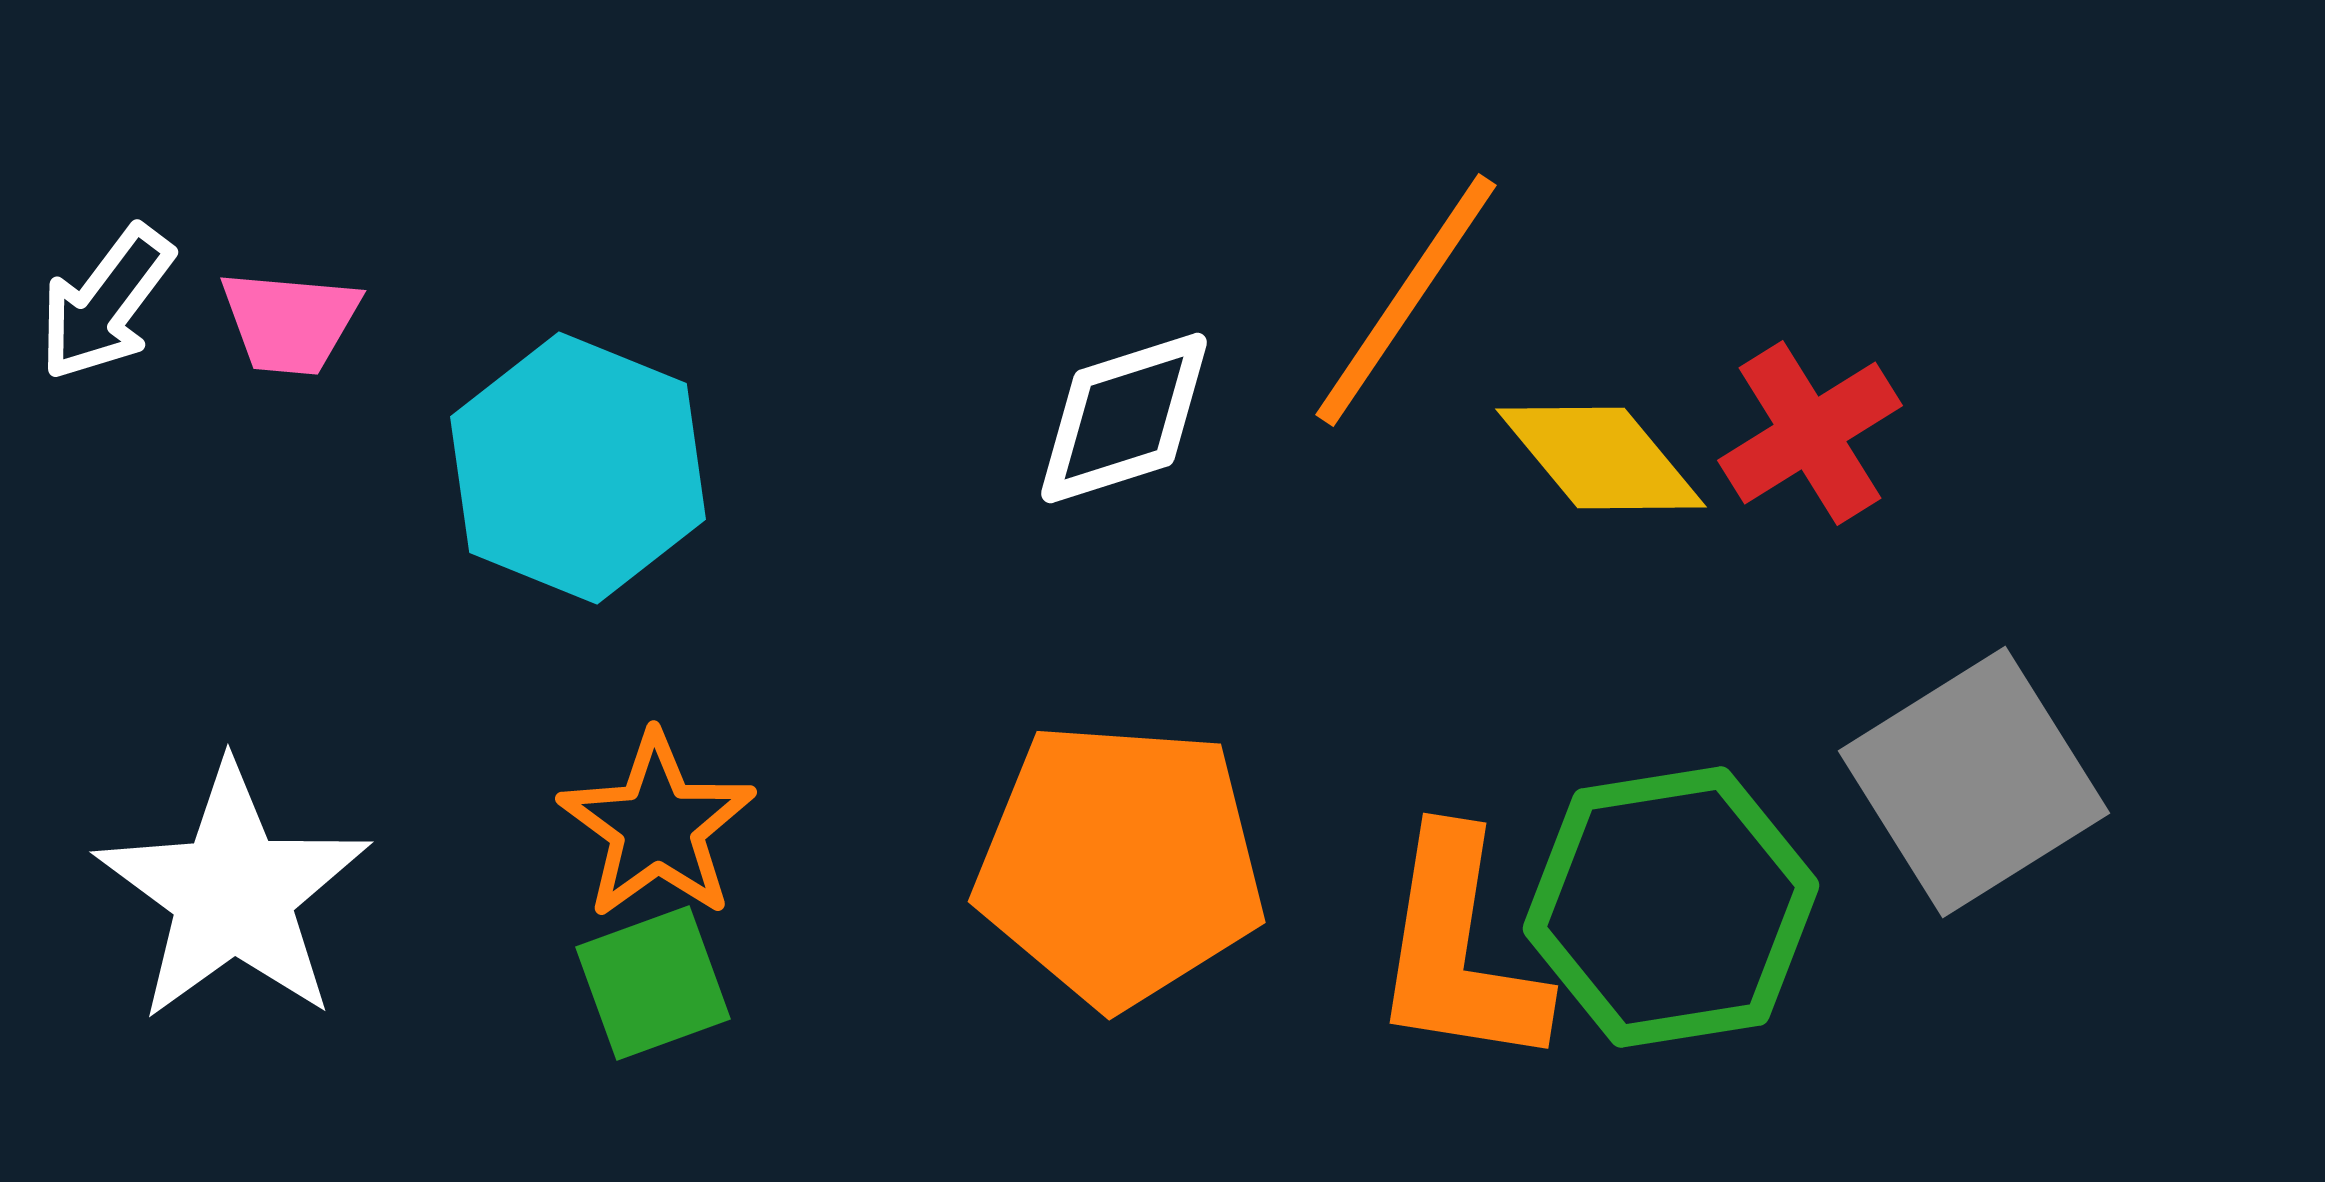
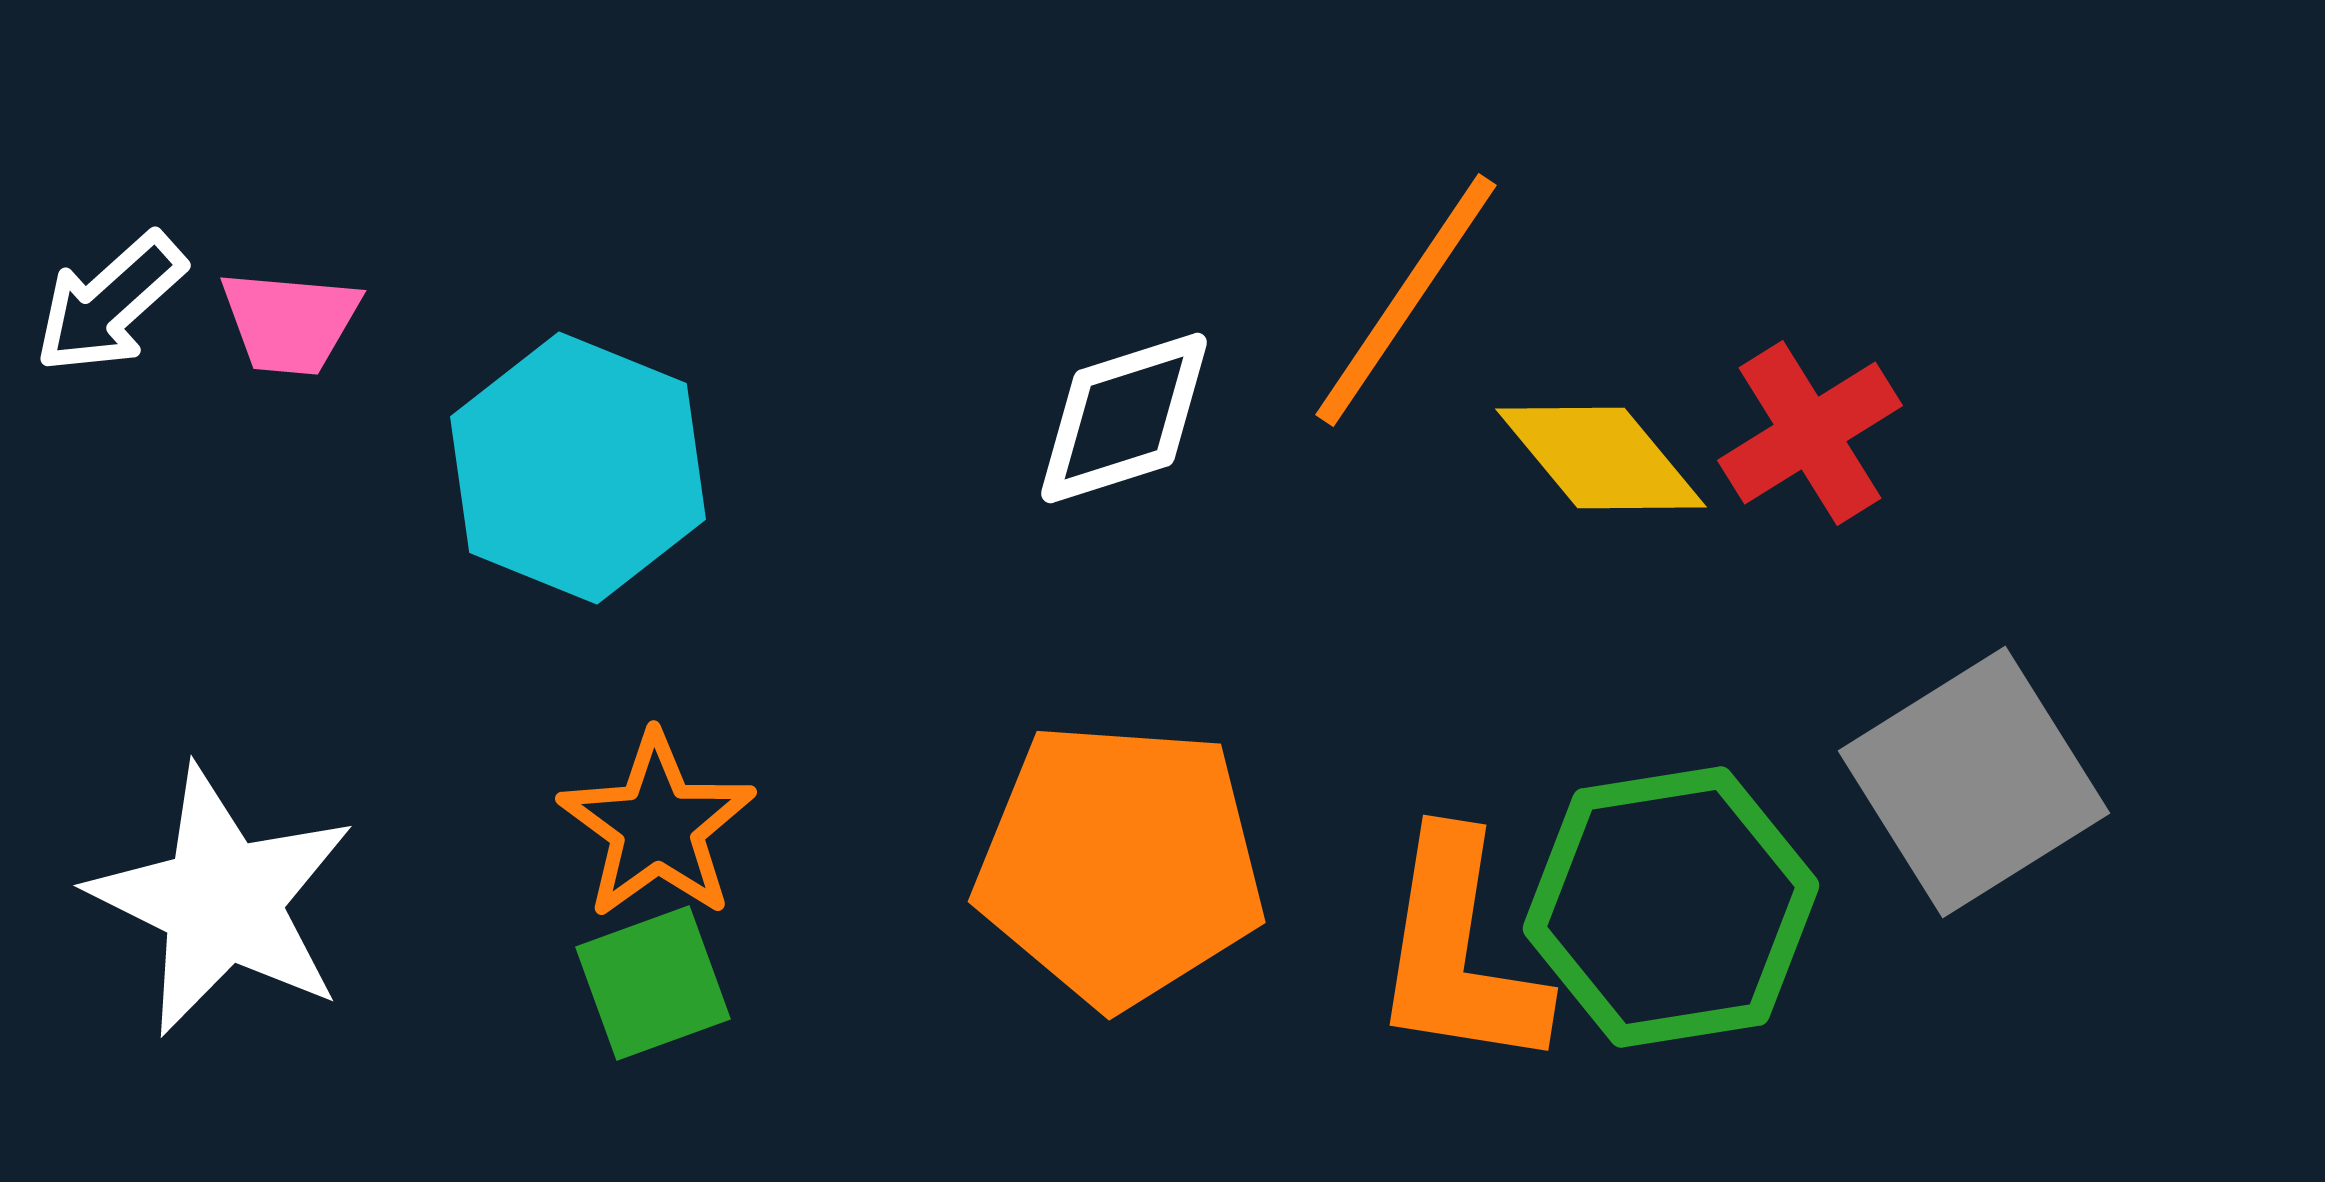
white arrow: moved 4 px right; rotated 11 degrees clockwise
white star: moved 11 px left, 8 px down; rotated 10 degrees counterclockwise
orange L-shape: moved 2 px down
